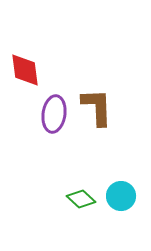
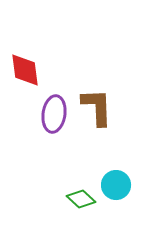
cyan circle: moved 5 px left, 11 px up
